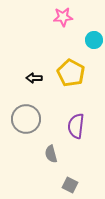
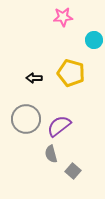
yellow pentagon: rotated 12 degrees counterclockwise
purple semicircle: moved 17 px left; rotated 45 degrees clockwise
gray square: moved 3 px right, 14 px up; rotated 14 degrees clockwise
